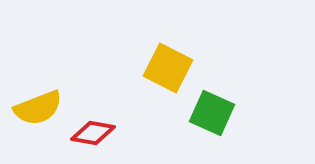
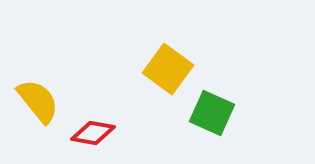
yellow square: moved 1 px down; rotated 9 degrees clockwise
yellow semicircle: moved 7 px up; rotated 108 degrees counterclockwise
